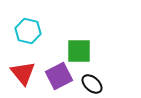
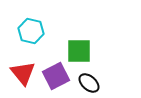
cyan hexagon: moved 3 px right
purple square: moved 3 px left
black ellipse: moved 3 px left, 1 px up
